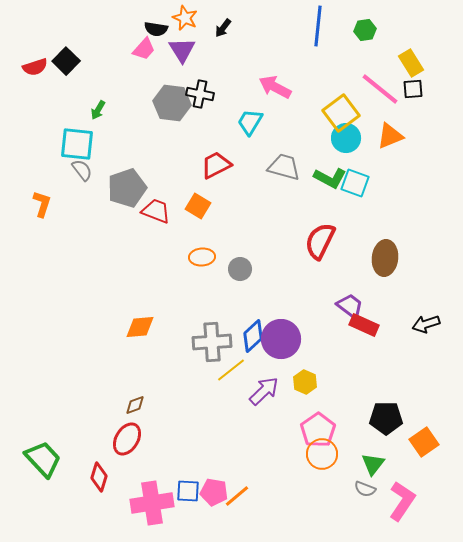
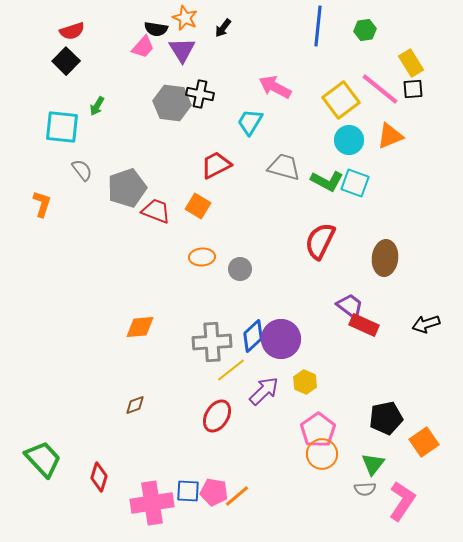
pink trapezoid at (144, 49): moved 1 px left, 2 px up
red semicircle at (35, 67): moved 37 px right, 36 px up
green arrow at (98, 110): moved 1 px left, 4 px up
yellow square at (341, 113): moved 13 px up
cyan circle at (346, 138): moved 3 px right, 2 px down
cyan square at (77, 144): moved 15 px left, 17 px up
green L-shape at (330, 178): moved 3 px left, 3 px down
black pentagon at (386, 418): rotated 12 degrees counterclockwise
red ellipse at (127, 439): moved 90 px right, 23 px up
gray semicircle at (365, 489): rotated 25 degrees counterclockwise
